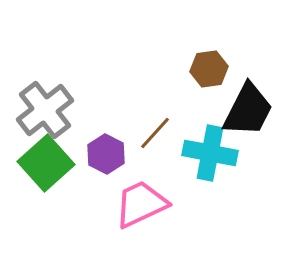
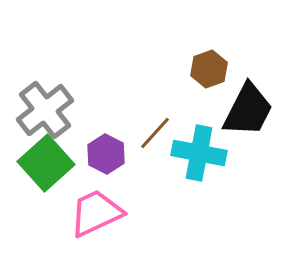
brown hexagon: rotated 12 degrees counterclockwise
cyan cross: moved 11 px left
pink trapezoid: moved 45 px left, 9 px down
